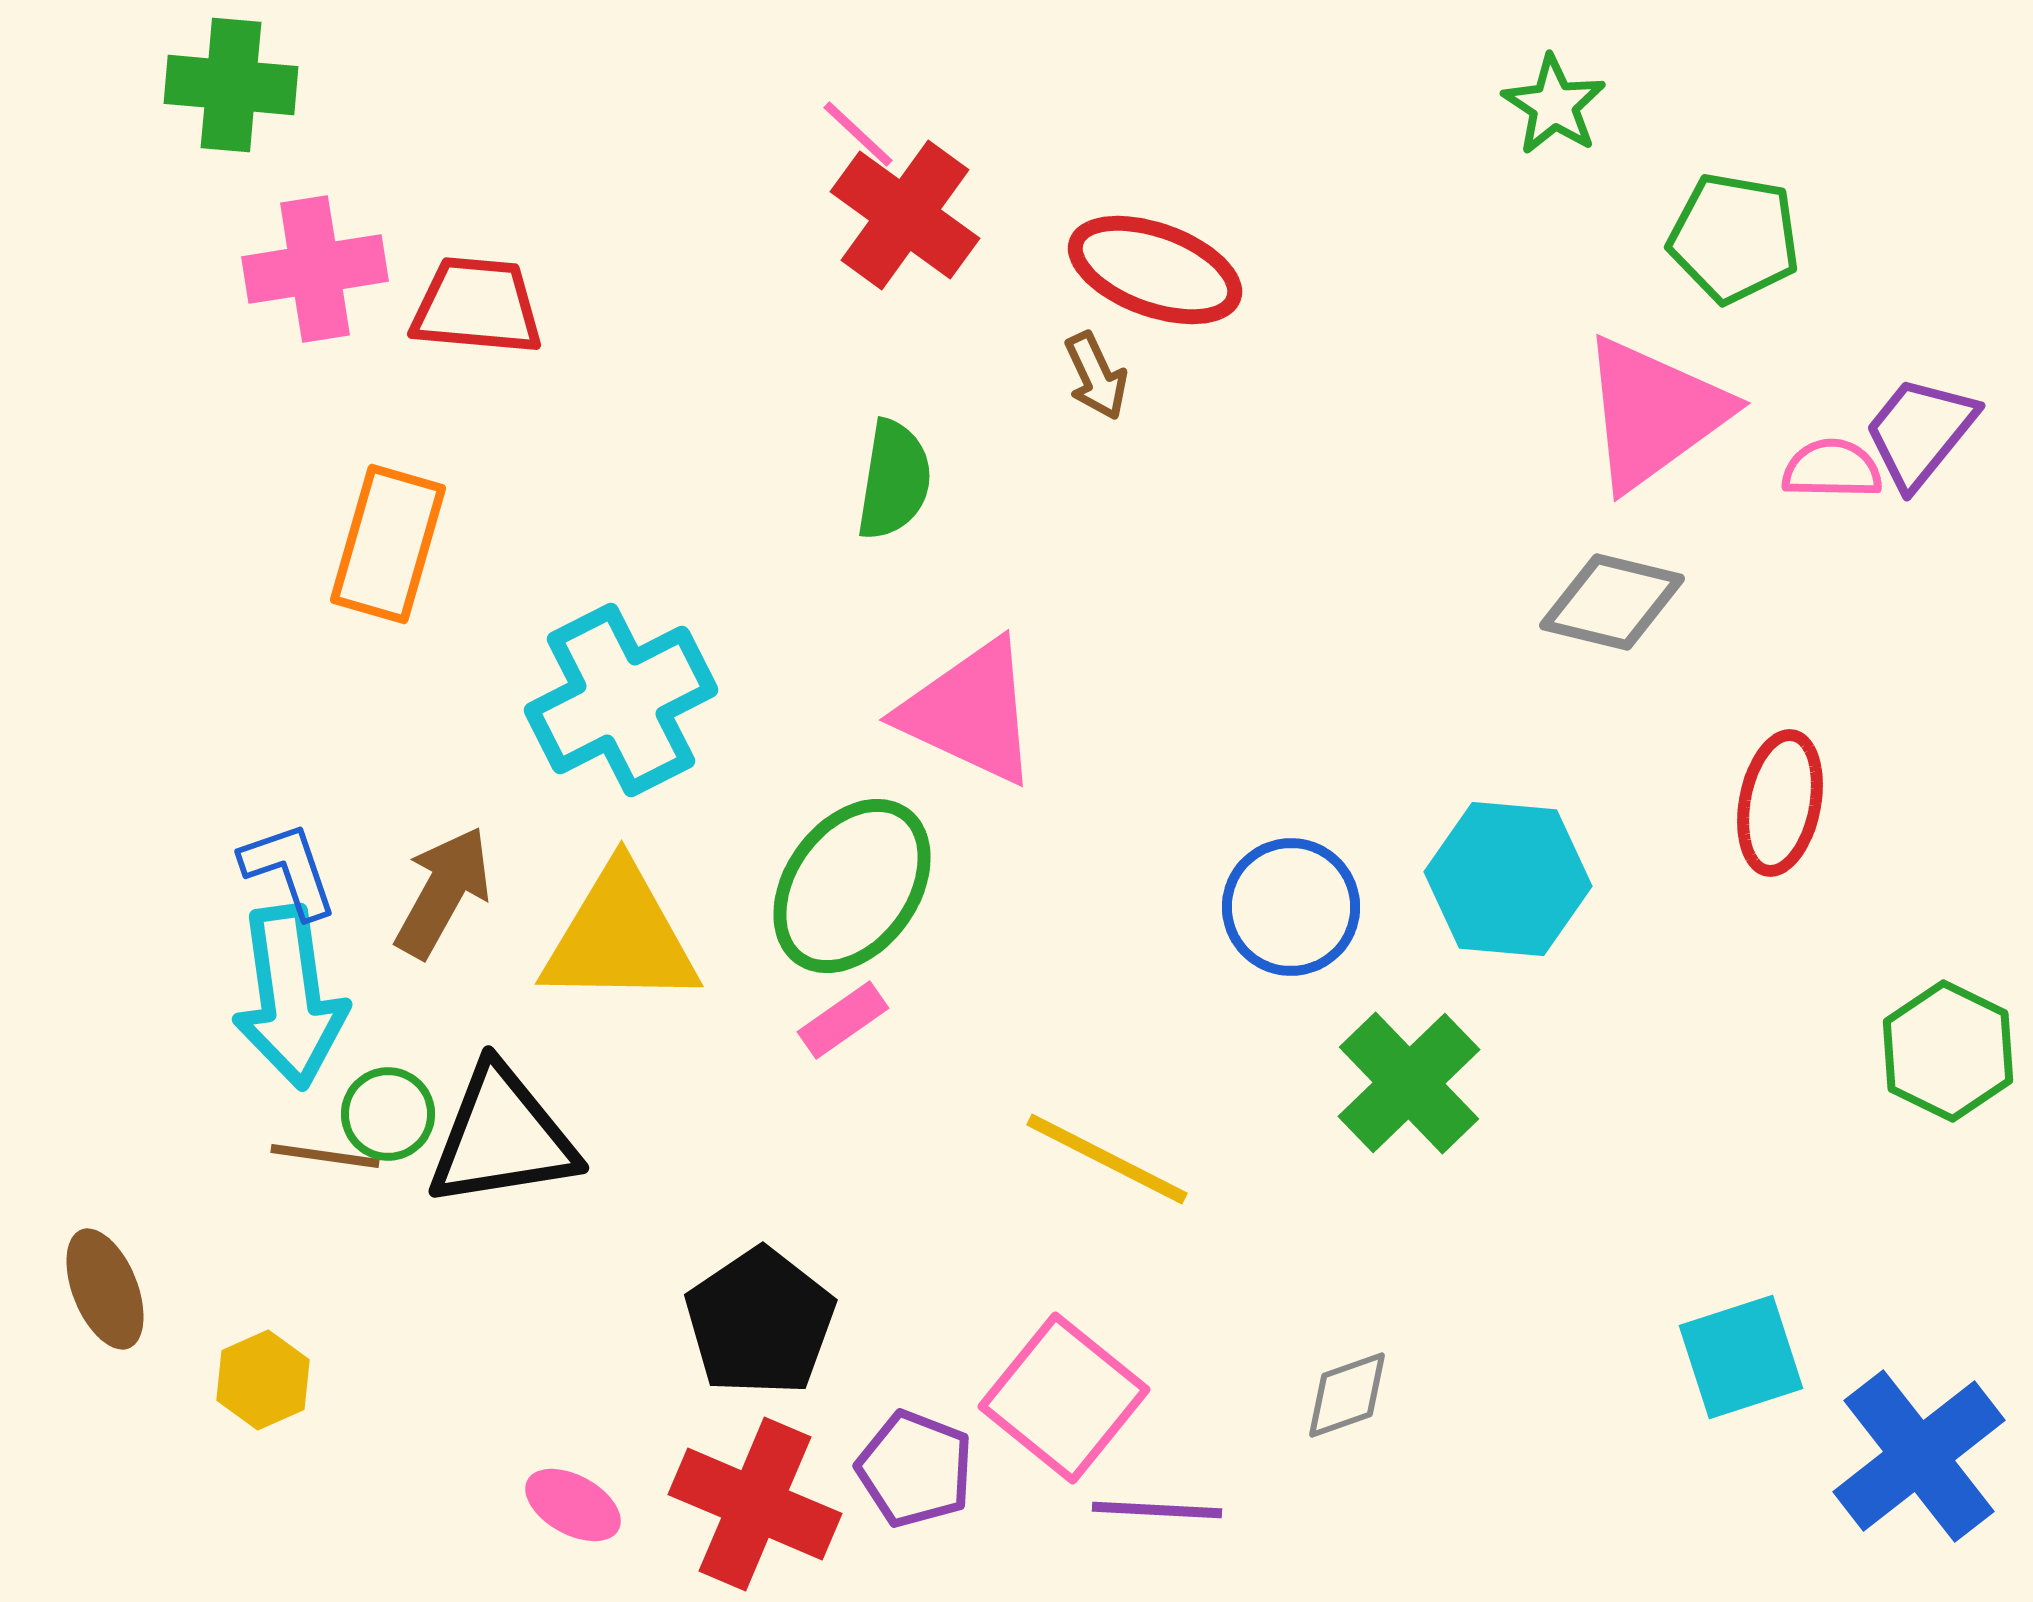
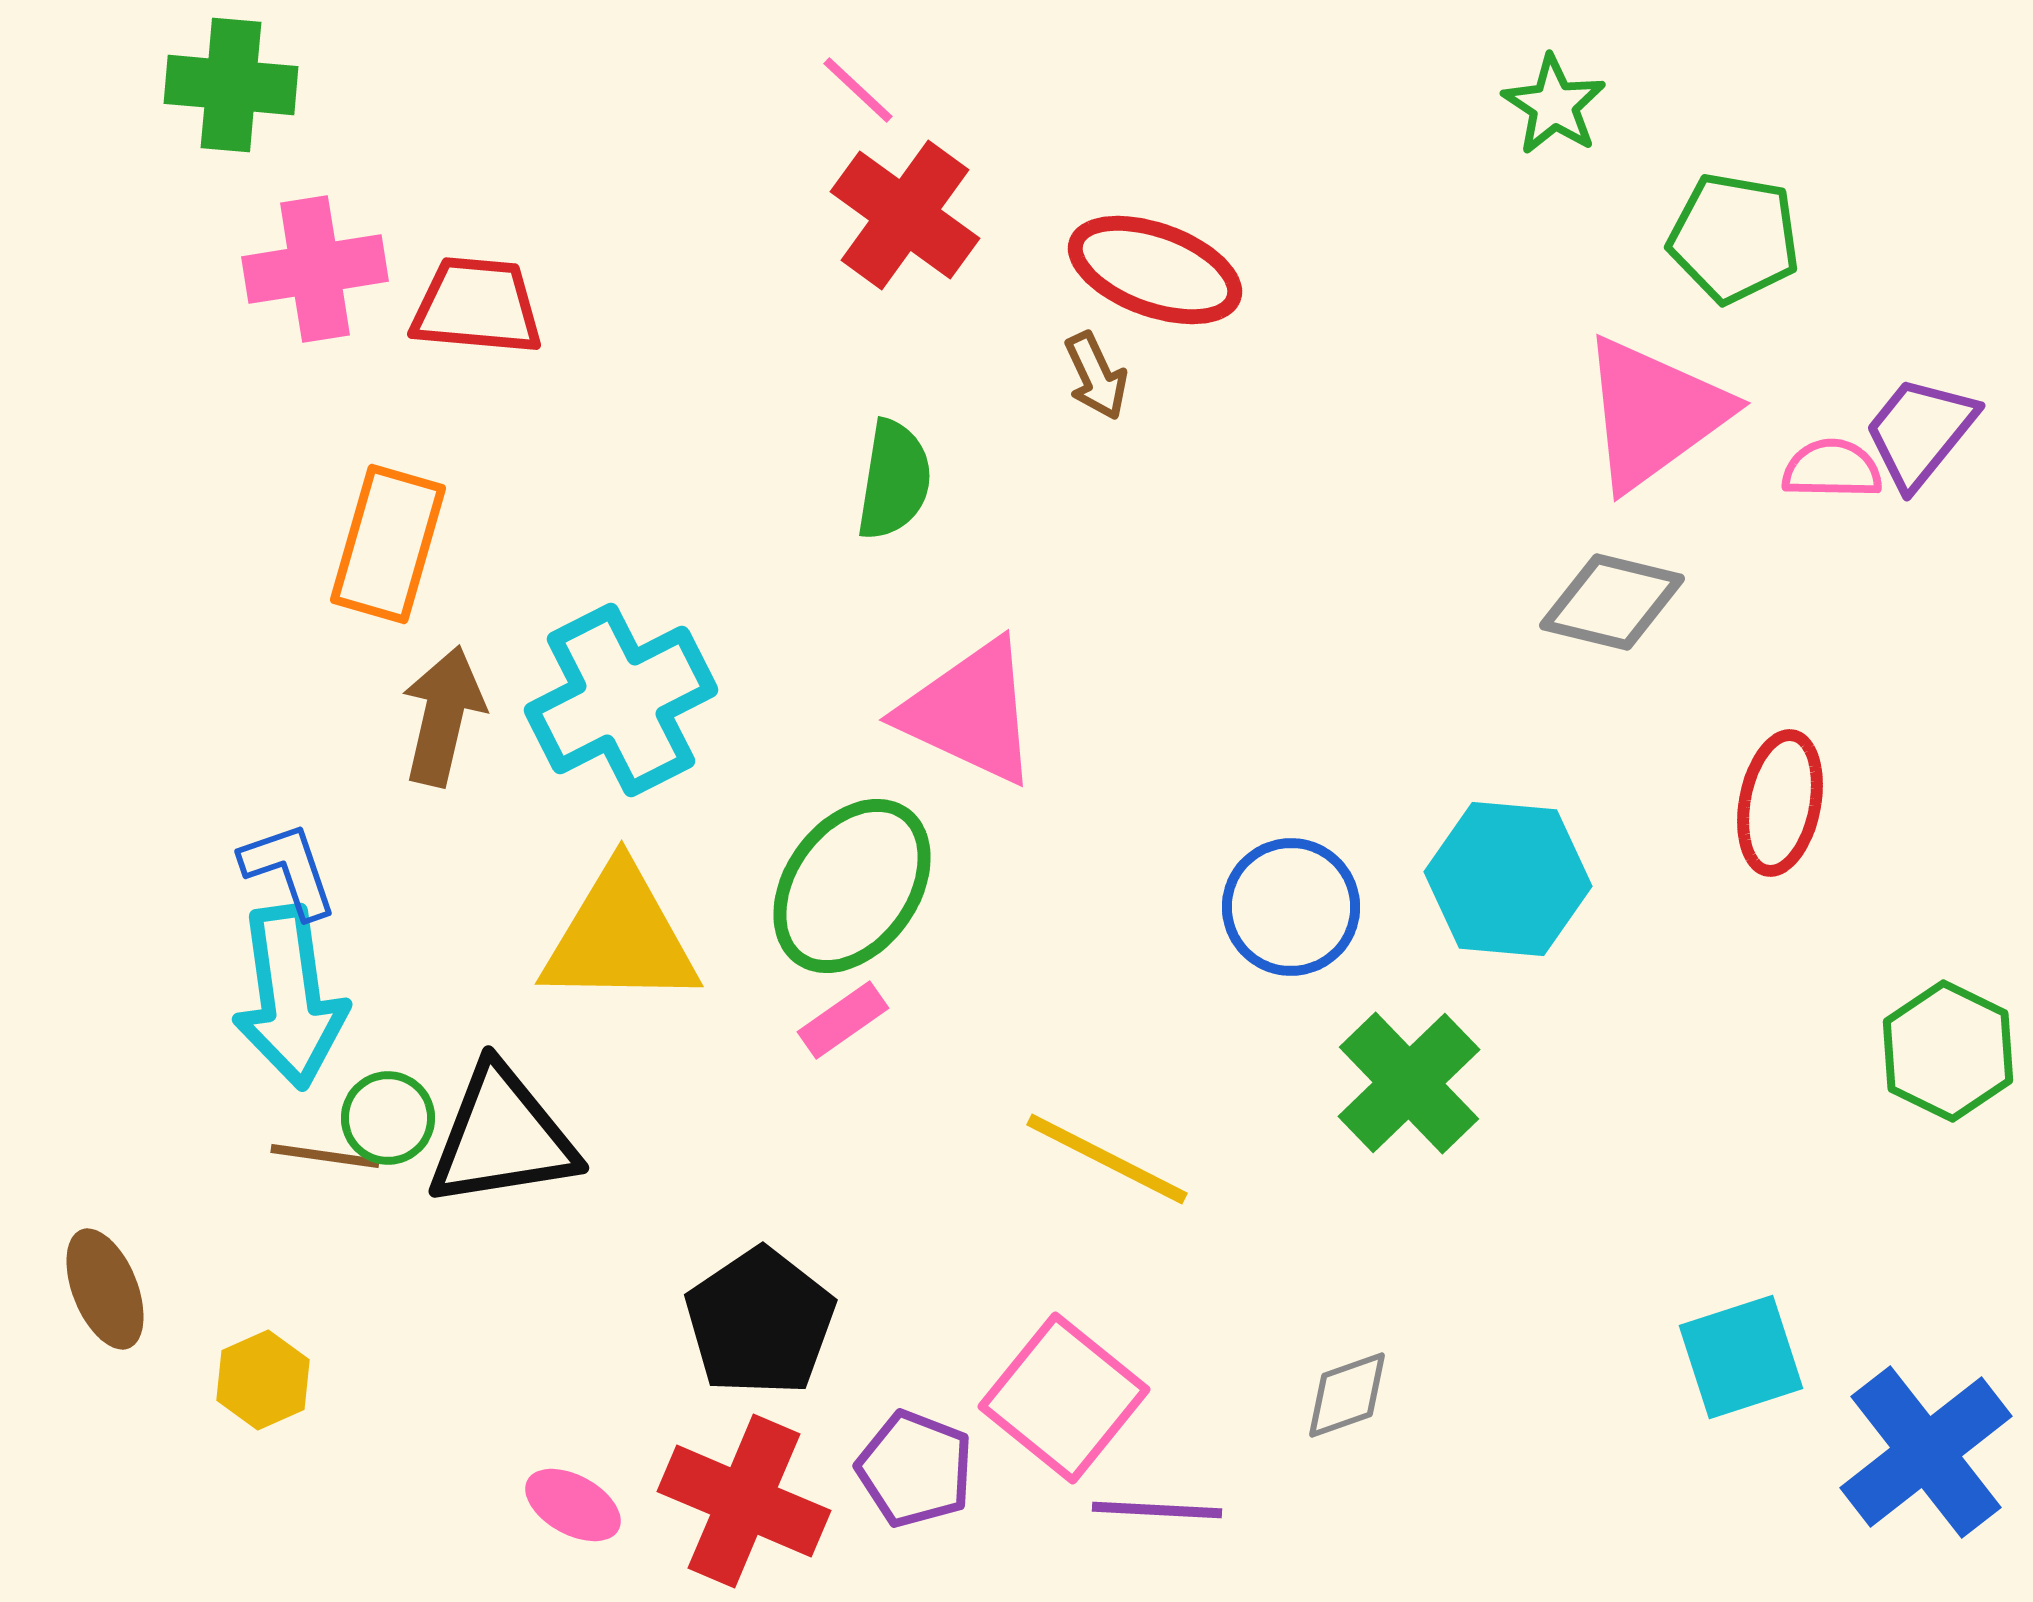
pink line at (858, 134): moved 44 px up
brown arrow at (443, 892): moved 176 px up; rotated 16 degrees counterclockwise
green circle at (388, 1114): moved 4 px down
blue cross at (1919, 1456): moved 7 px right, 4 px up
red cross at (755, 1504): moved 11 px left, 3 px up
